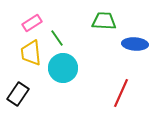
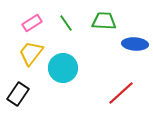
green line: moved 9 px right, 15 px up
yellow trapezoid: rotated 44 degrees clockwise
red line: rotated 24 degrees clockwise
